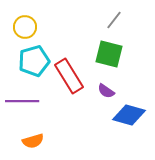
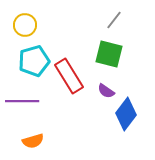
yellow circle: moved 2 px up
blue diamond: moved 3 px left, 1 px up; rotated 68 degrees counterclockwise
